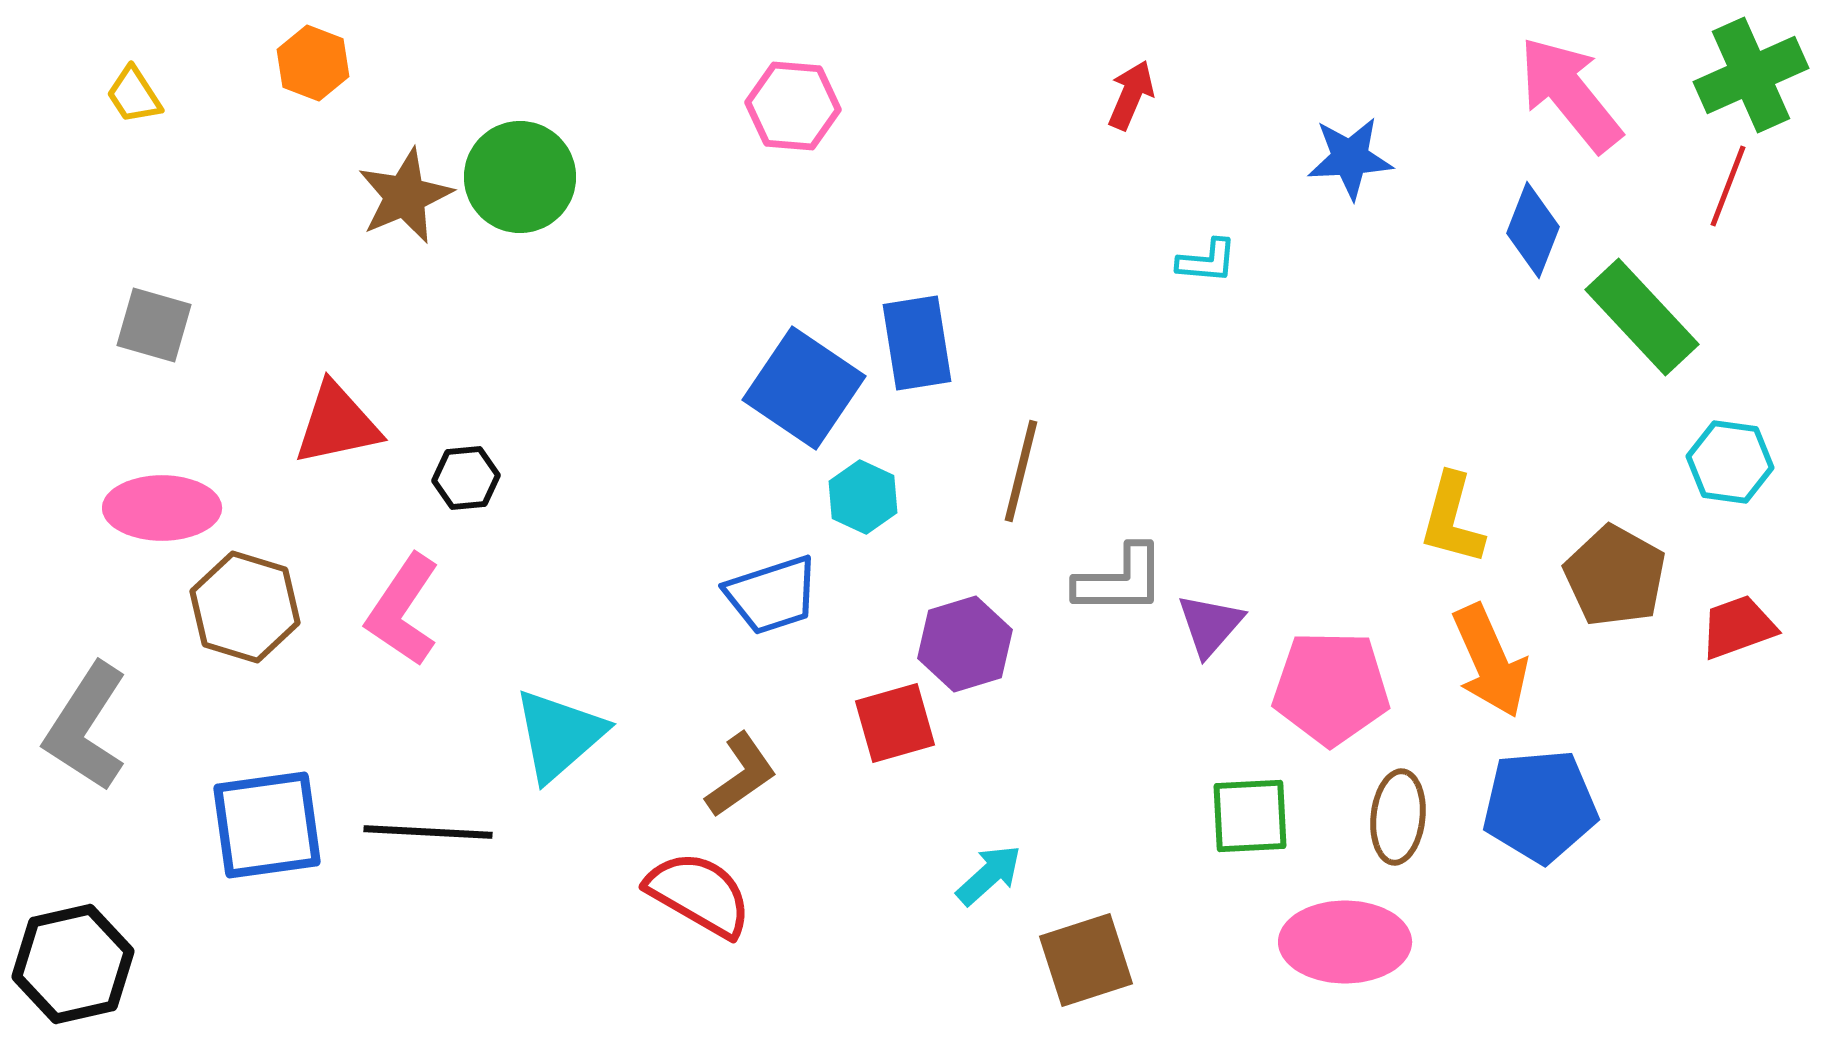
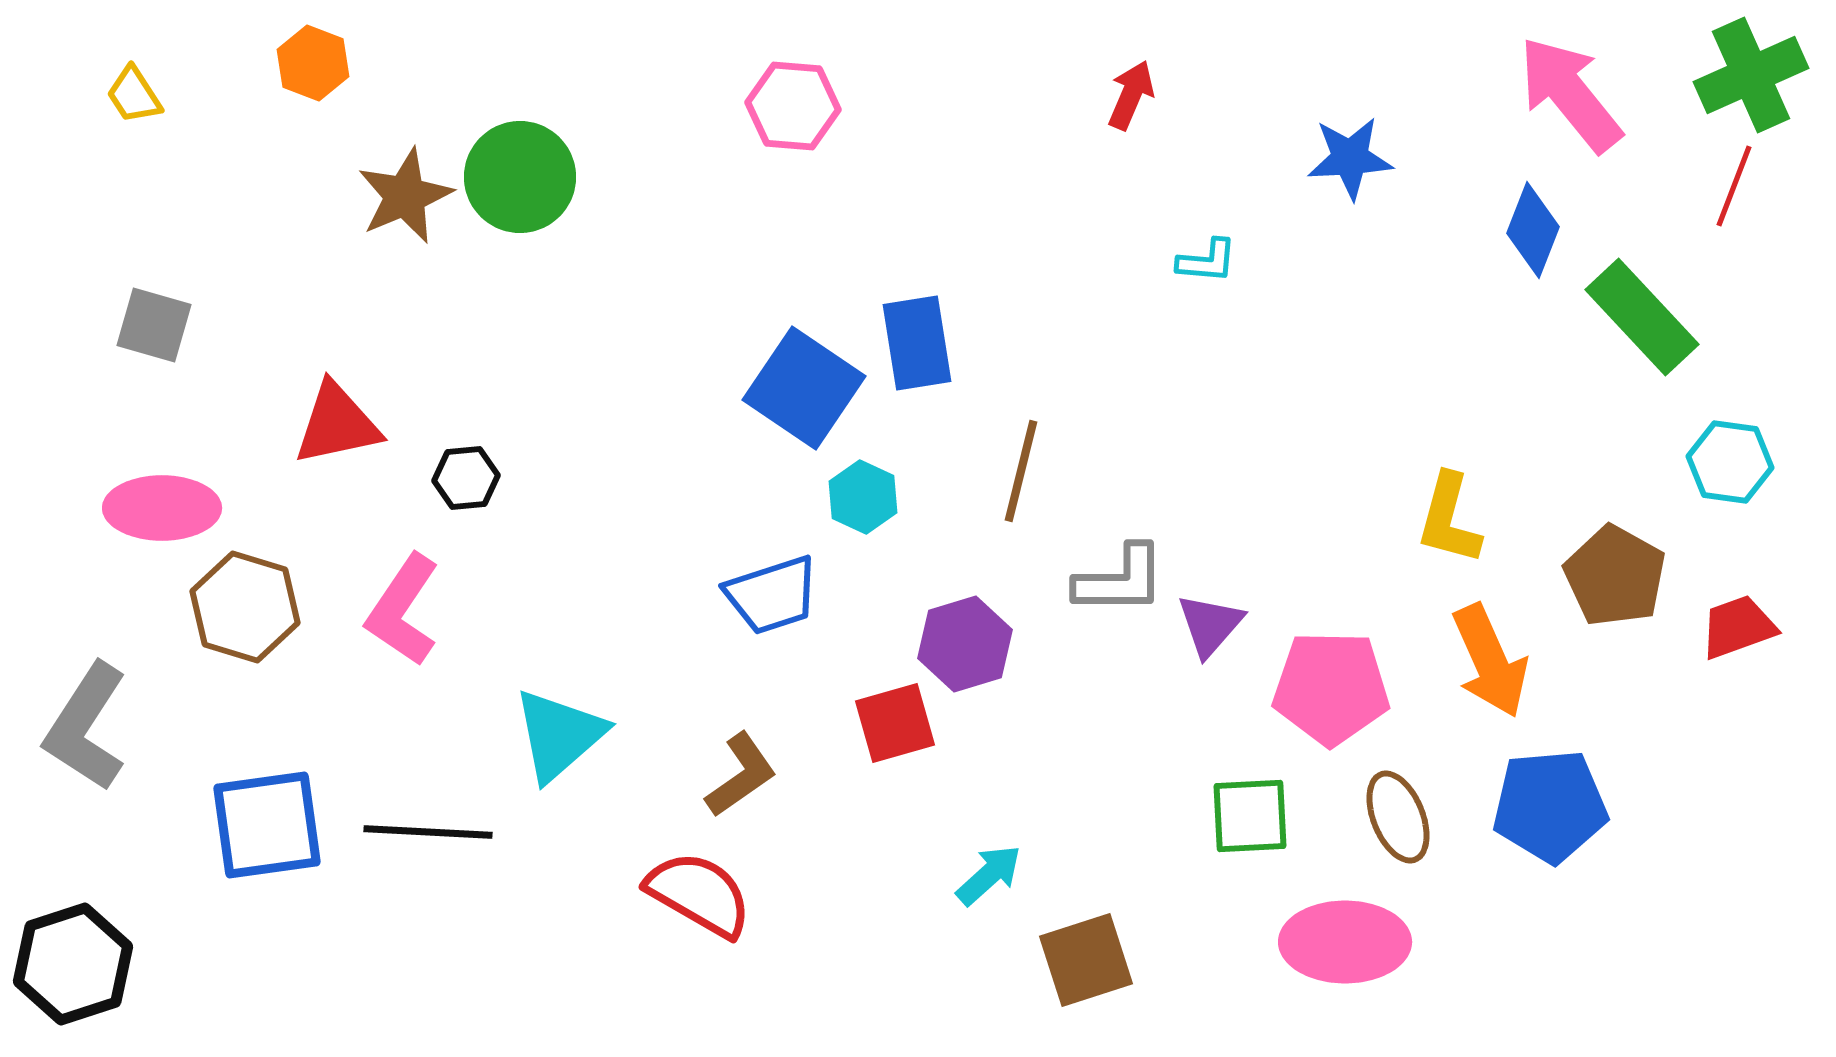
red line at (1728, 186): moved 6 px right
yellow L-shape at (1452, 519): moved 3 px left
blue pentagon at (1540, 806): moved 10 px right
brown ellipse at (1398, 817): rotated 28 degrees counterclockwise
black hexagon at (73, 964): rotated 5 degrees counterclockwise
